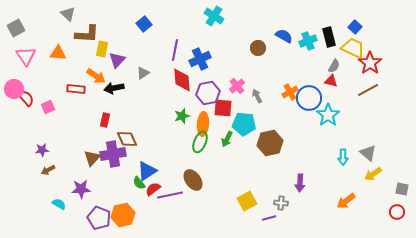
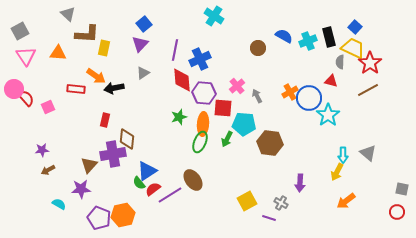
gray square at (16, 28): moved 4 px right, 3 px down
yellow rectangle at (102, 49): moved 2 px right, 1 px up
purple triangle at (117, 60): moved 23 px right, 16 px up
gray semicircle at (334, 66): moved 6 px right, 4 px up; rotated 152 degrees clockwise
purple hexagon at (208, 93): moved 4 px left; rotated 15 degrees clockwise
green star at (182, 116): moved 3 px left, 1 px down
brown diamond at (127, 139): rotated 30 degrees clockwise
brown hexagon at (270, 143): rotated 20 degrees clockwise
cyan arrow at (343, 157): moved 2 px up
brown triangle at (92, 158): moved 3 px left, 7 px down
yellow arrow at (373, 174): moved 36 px left, 2 px up; rotated 30 degrees counterclockwise
purple line at (170, 195): rotated 20 degrees counterclockwise
gray cross at (281, 203): rotated 24 degrees clockwise
purple line at (269, 218): rotated 32 degrees clockwise
